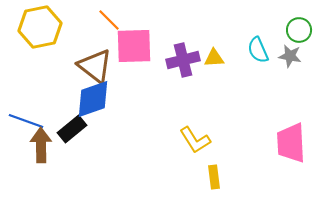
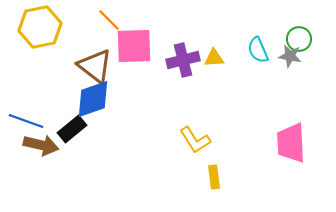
green circle: moved 9 px down
brown arrow: rotated 104 degrees clockwise
